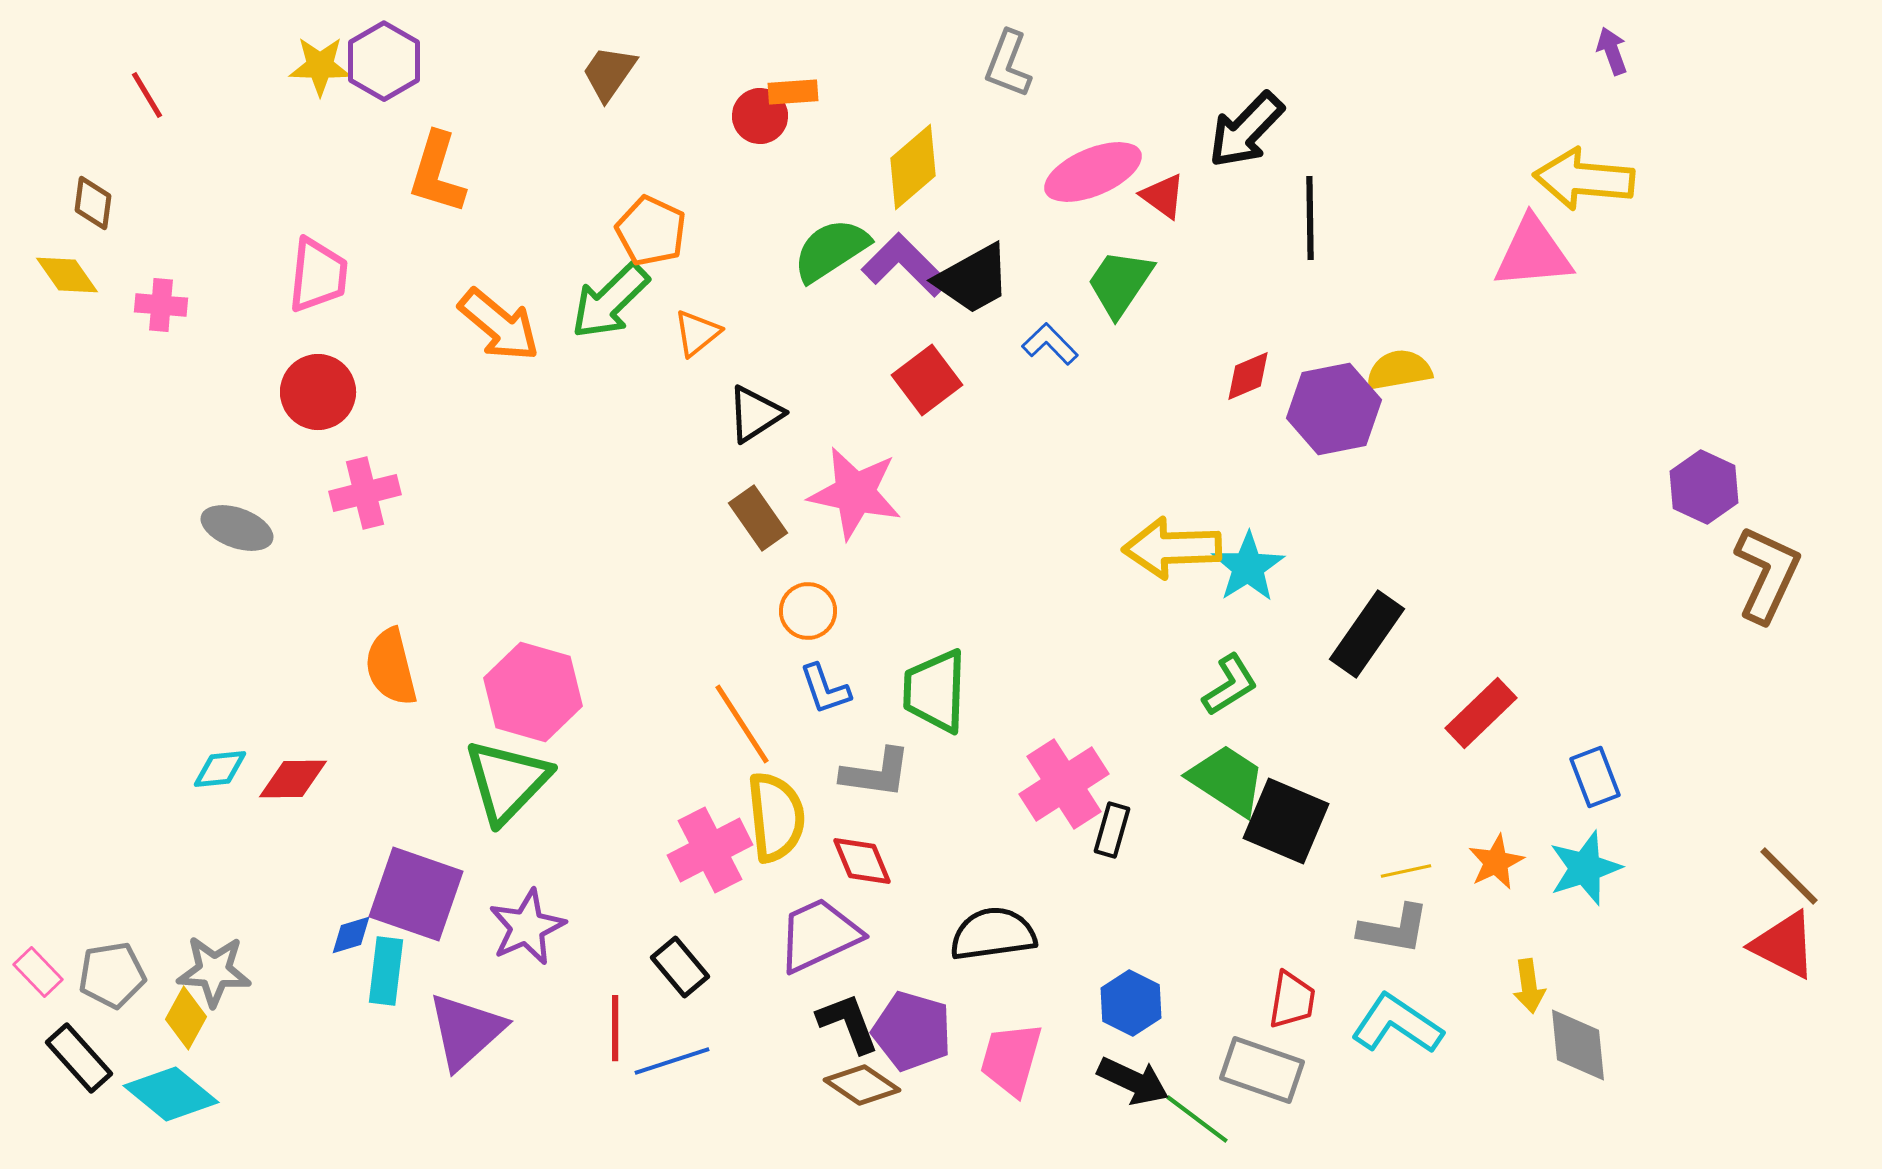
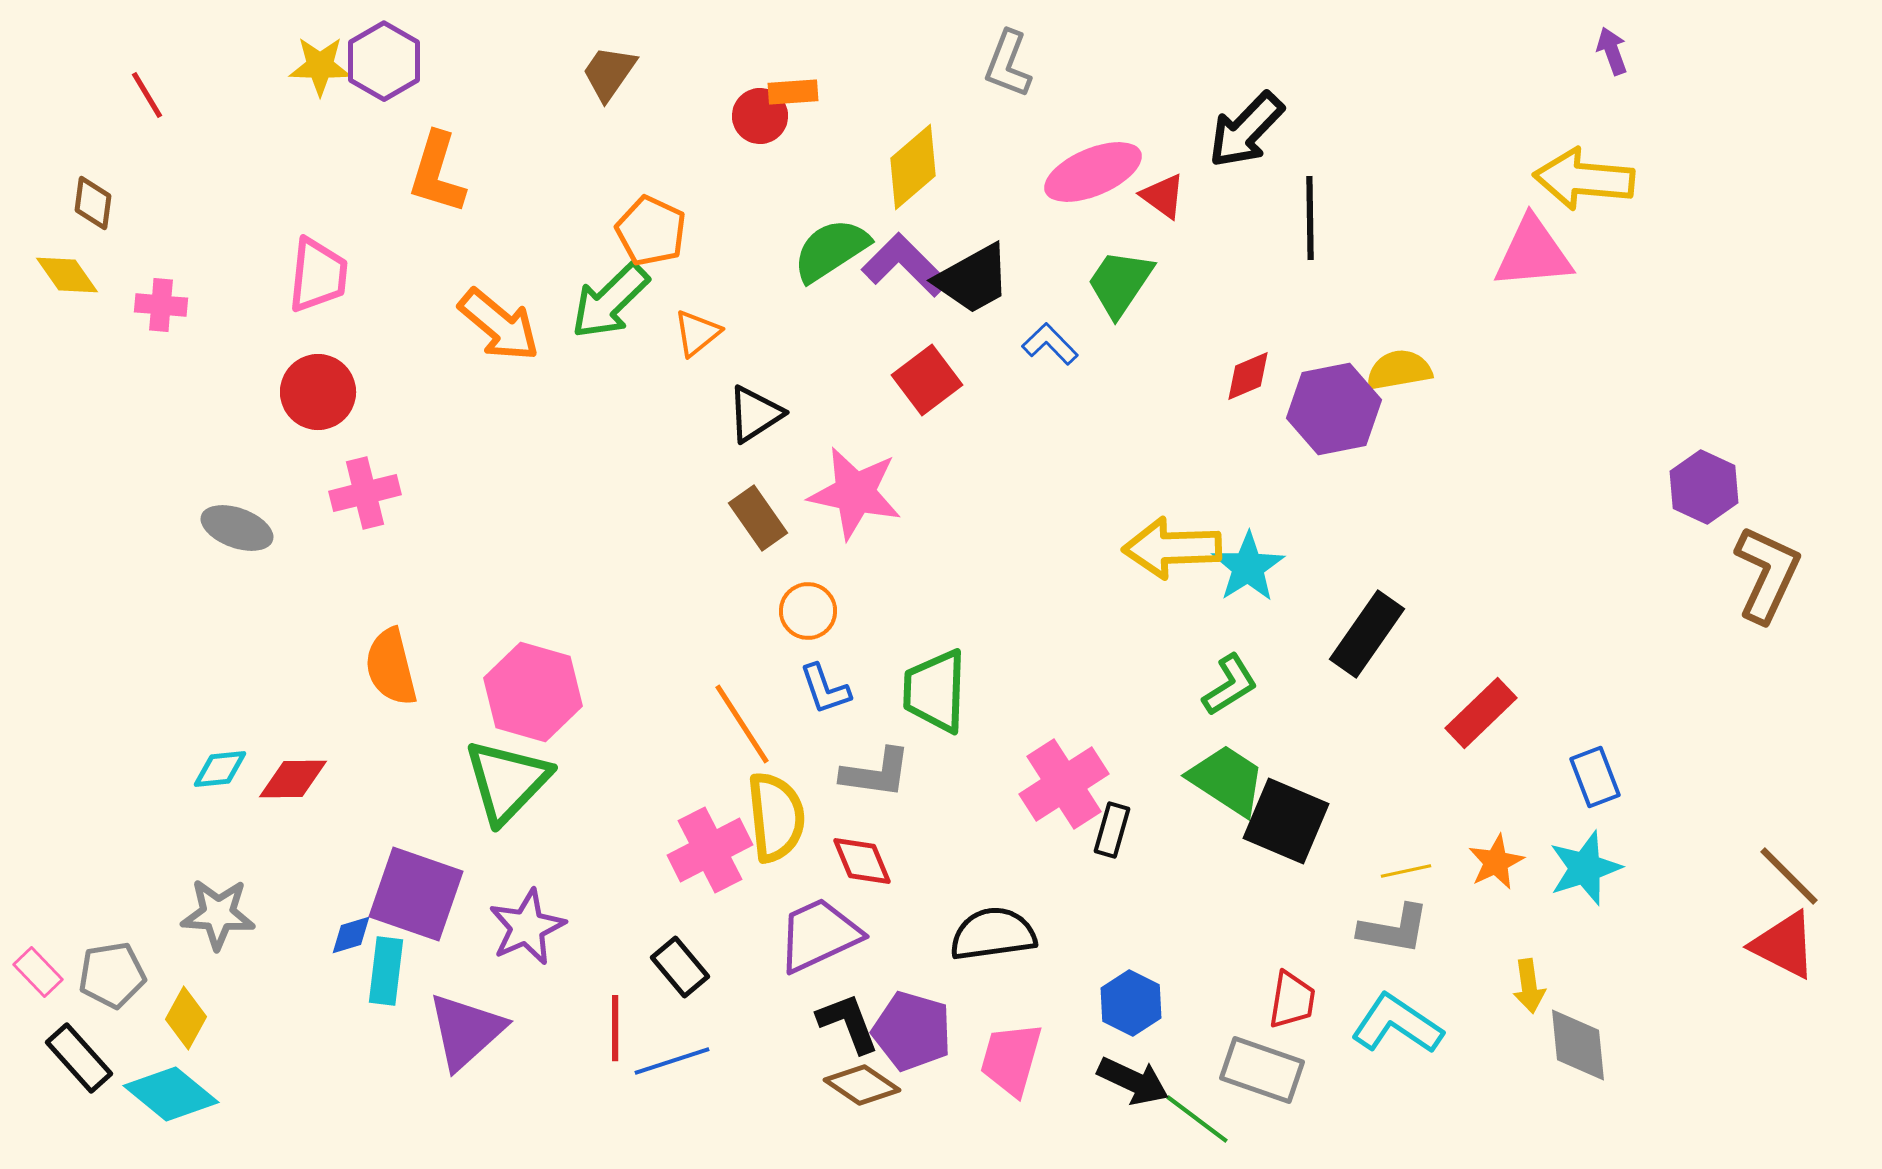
gray star at (214, 971): moved 4 px right, 57 px up
